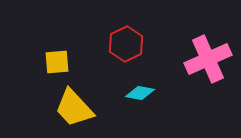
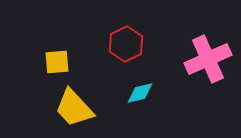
cyan diamond: rotated 24 degrees counterclockwise
